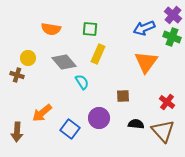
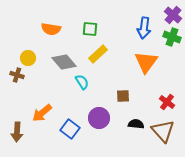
blue arrow: rotated 60 degrees counterclockwise
yellow rectangle: rotated 24 degrees clockwise
